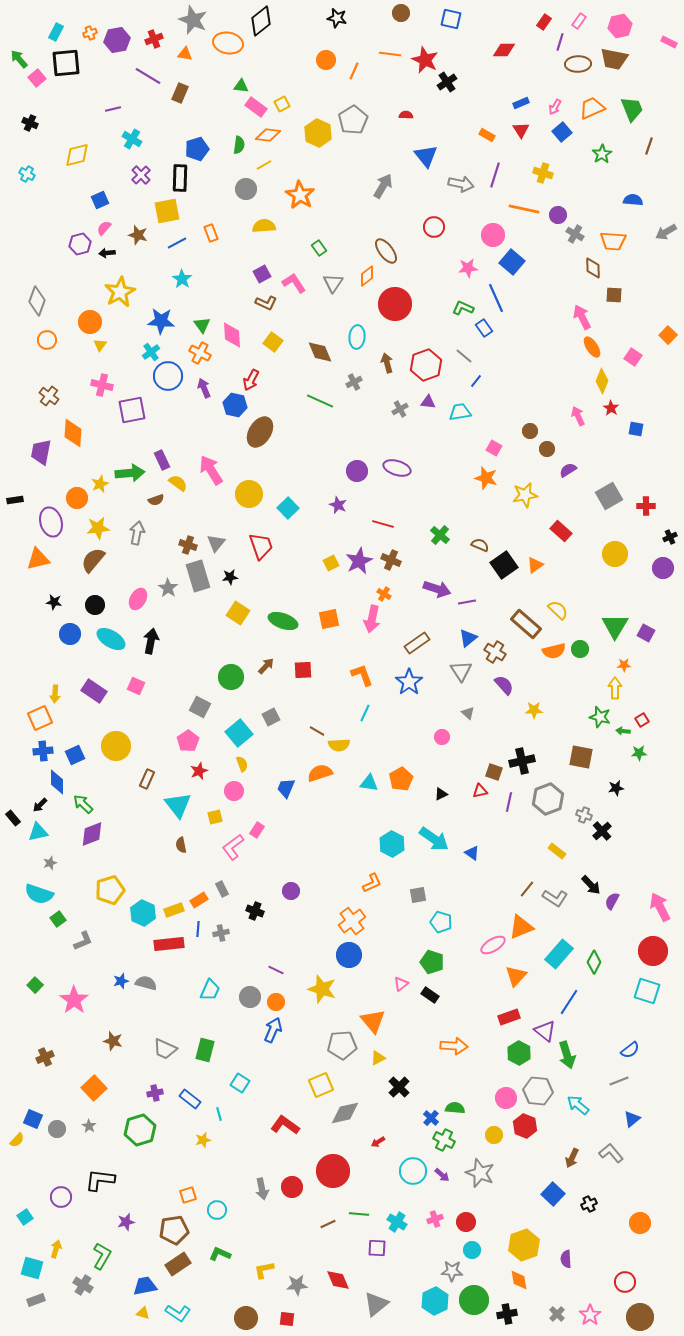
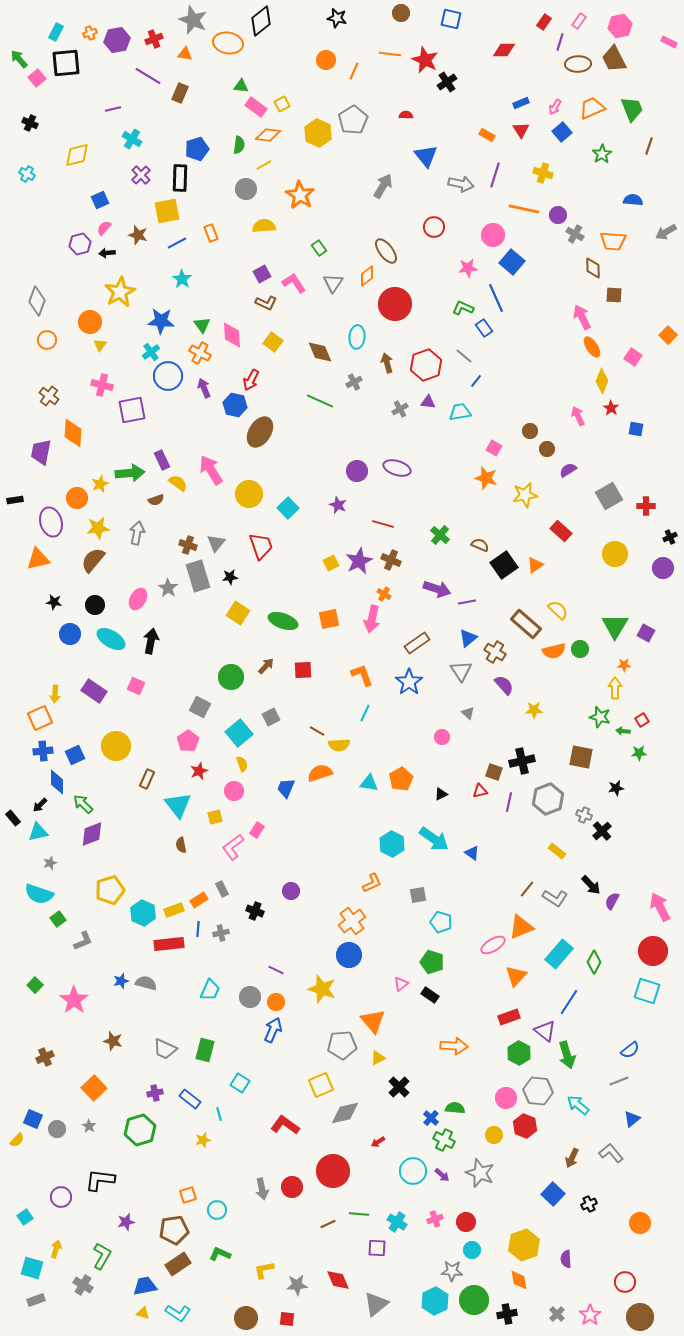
brown trapezoid at (614, 59): rotated 52 degrees clockwise
